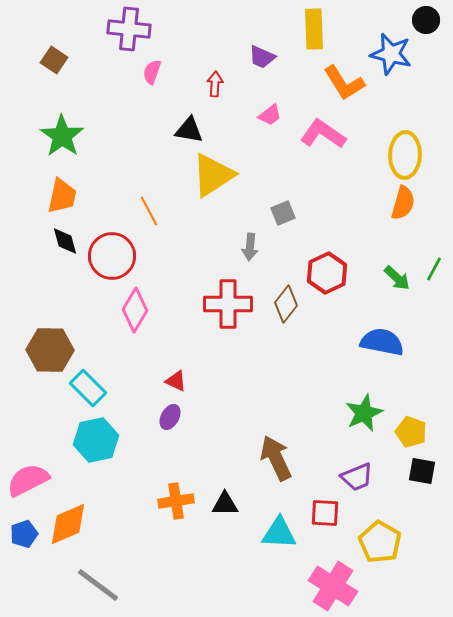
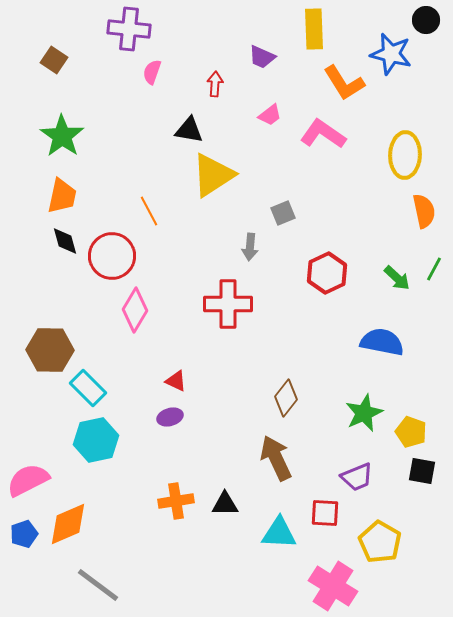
orange semicircle at (403, 203): moved 21 px right, 8 px down; rotated 28 degrees counterclockwise
brown diamond at (286, 304): moved 94 px down
purple ellipse at (170, 417): rotated 45 degrees clockwise
